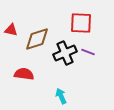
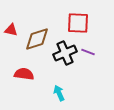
red square: moved 3 px left
cyan arrow: moved 2 px left, 3 px up
